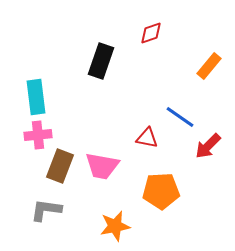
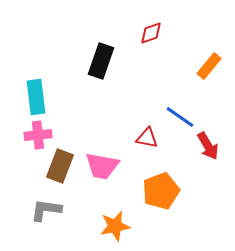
red arrow: rotated 76 degrees counterclockwise
orange pentagon: rotated 18 degrees counterclockwise
